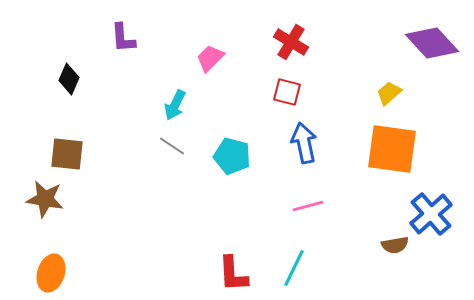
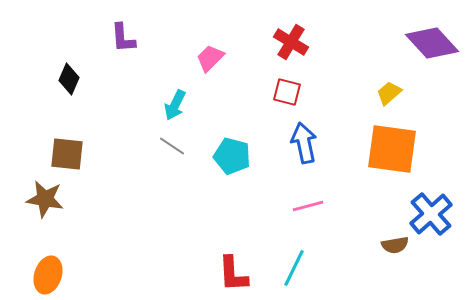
orange ellipse: moved 3 px left, 2 px down
